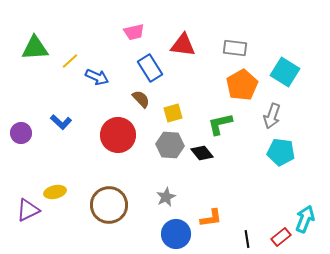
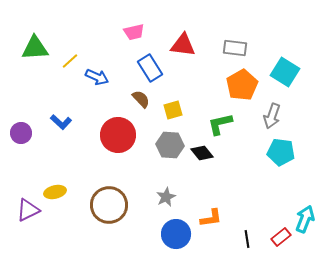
yellow square: moved 3 px up
